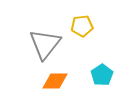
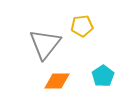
cyan pentagon: moved 1 px right, 1 px down
orange diamond: moved 2 px right
